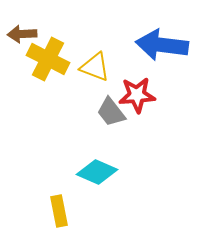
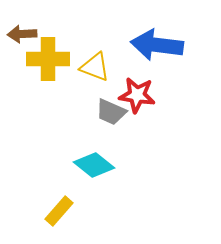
blue arrow: moved 5 px left
yellow cross: rotated 27 degrees counterclockwise
red star: rotated 12 degrees clockwise
gray trapezoid: rotated 28 degrees counterclockwise
cyan diamond: moved 3 px left, 7 px up; rotated 15 degrees clockwise
yellow rectangle: rotated 52 degrees clockwise
